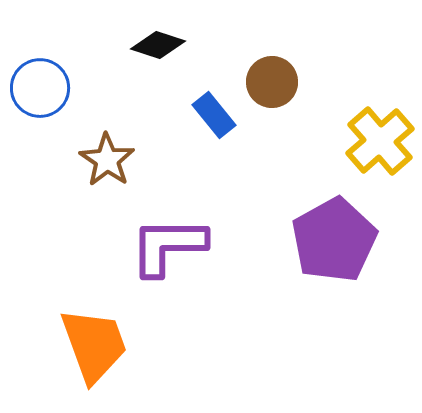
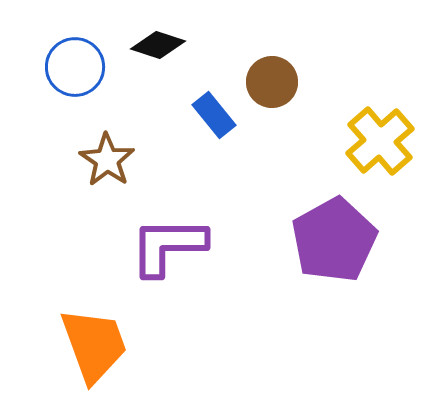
blue circle: moved 35 px right, 21 px up
